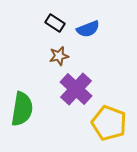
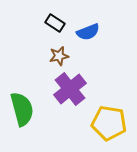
blue semicircle: moved 3 px down
purple cross: moved 6 px left; rotated 8 degrees clockwise
green semicircle: rotated 24 degrees counterclockwise
yellow pentagon: rotated 12 degrees counterclockwise
